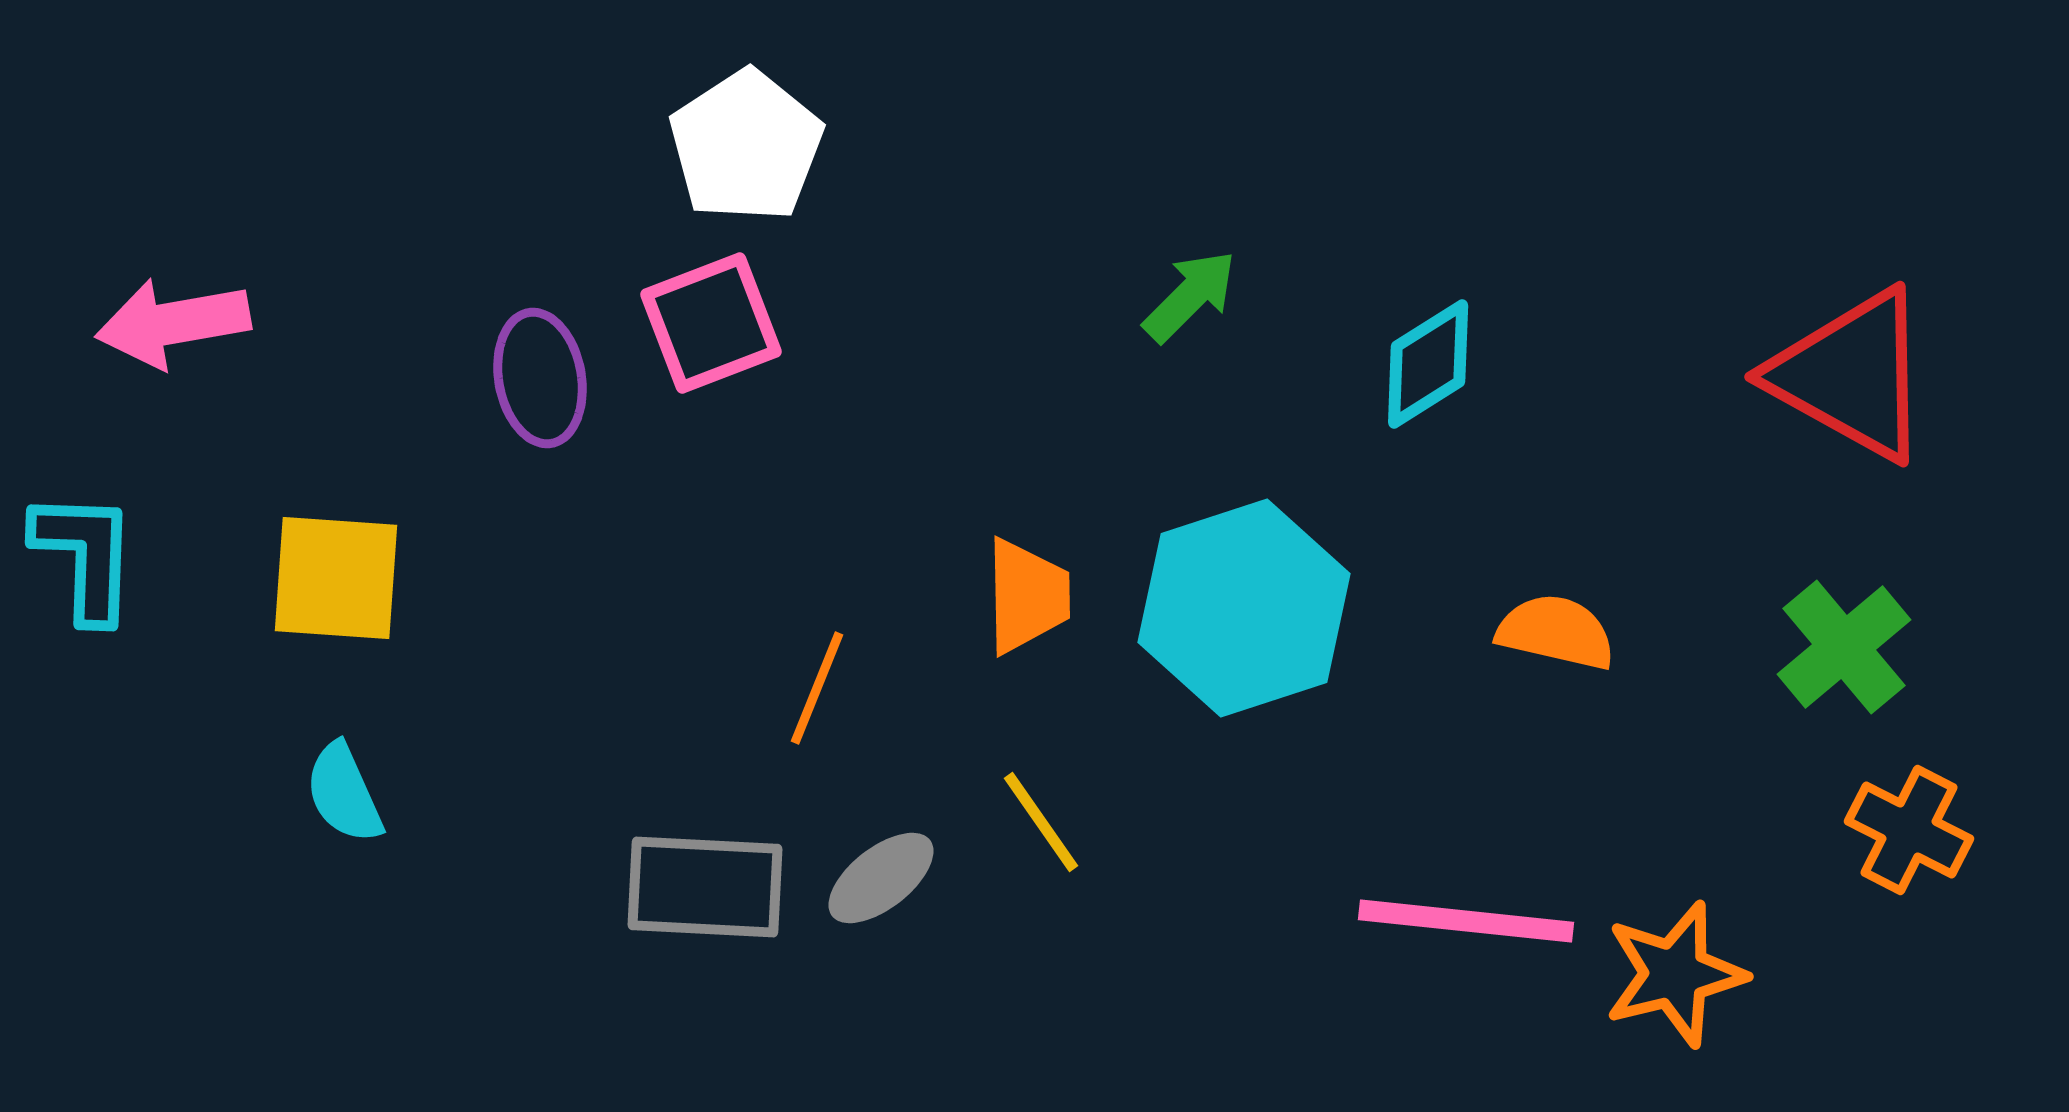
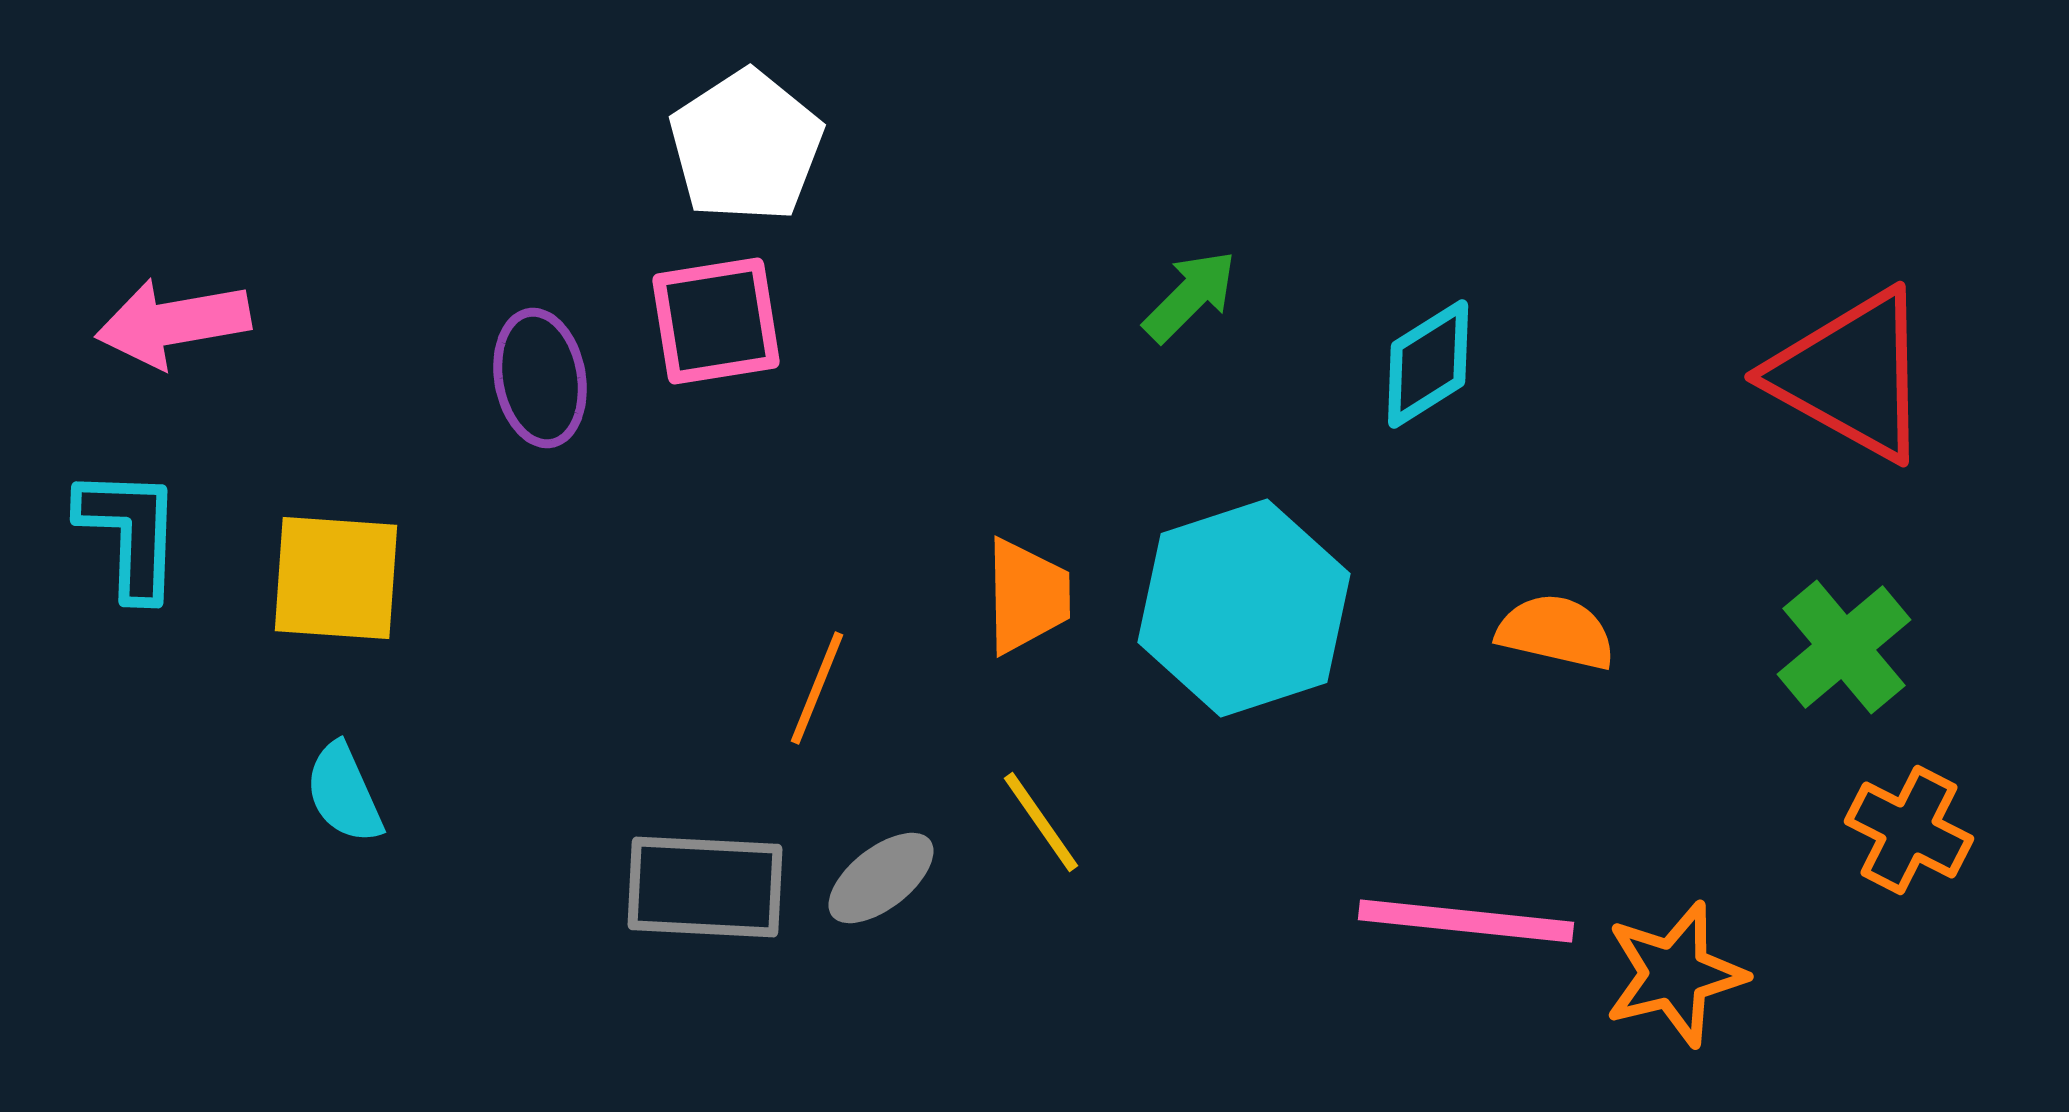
pink square: moved 5 px right, 2 px up; rotated 12 degrees clockwise
cyan L-shape: moved 45 px right, 23 px up
